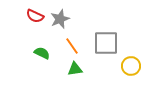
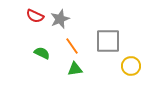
gray square: moved 2 px right, 2 px up
